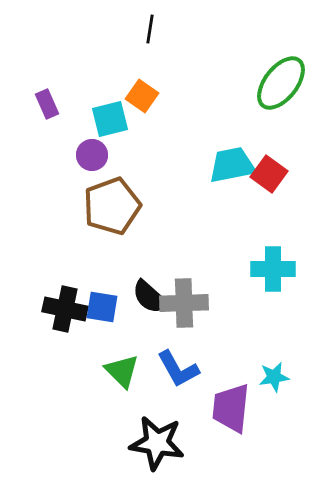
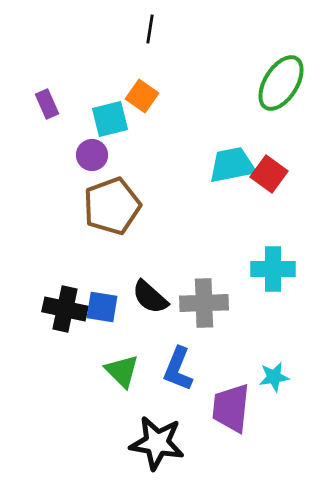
green ellipse: rotated 6 degrees counterclockwise
gray cross: moved 20 px right
blue L-shape: rotated 51 degrees clockwise
